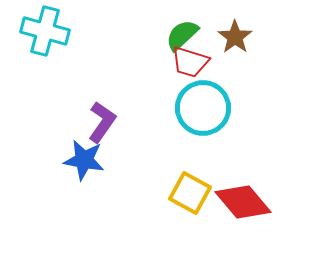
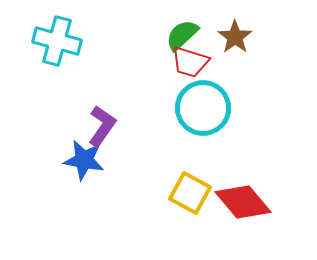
cyan cross: moved 12 px right, 10 px down
purple L-shape: moved 4 px down
